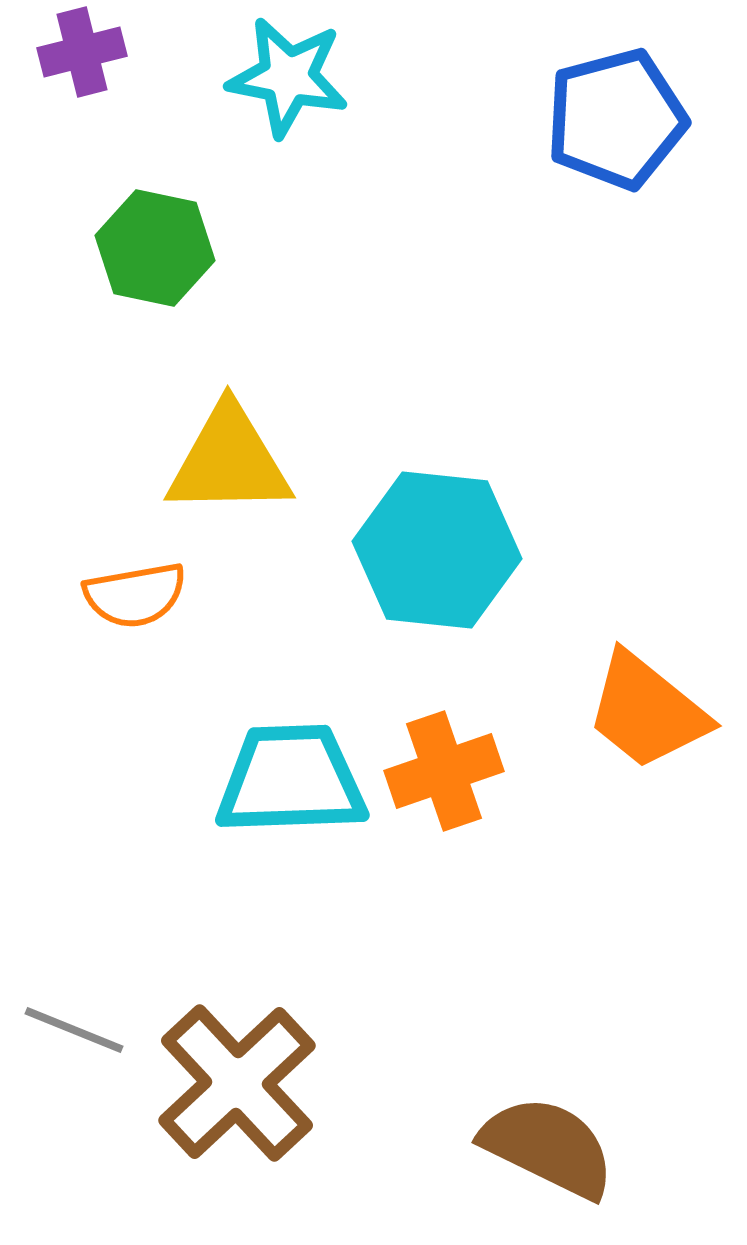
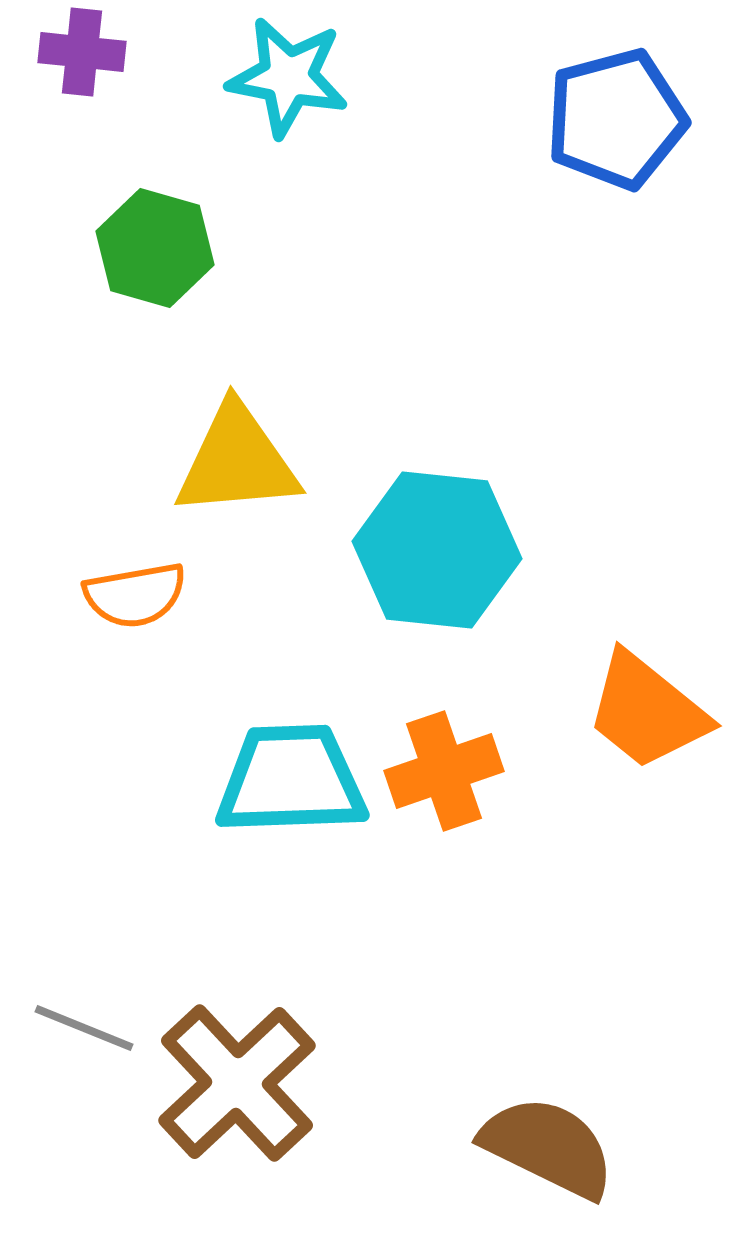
purple cross: rotated 20 degrees clockwise
green hexagon: rotated 4 degrees clockwise
yellow triangle: moved 8 px right; rotated 4 degrees counterclockwise
gray line: moved 10 px right, 2 px up
